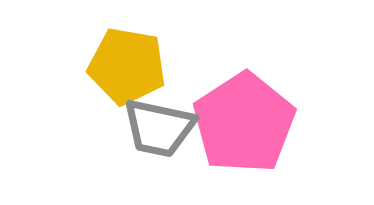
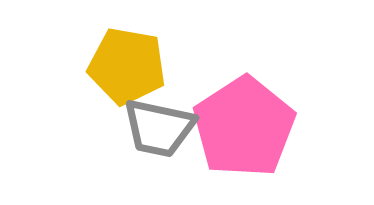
pink pentagon: moved 4 px down
